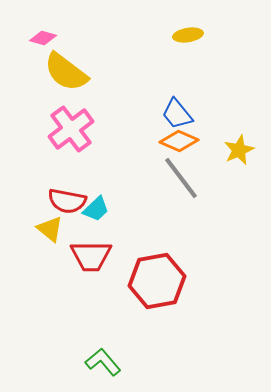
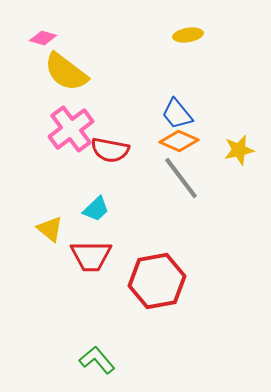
yellow star: rotated 12 degrees clockwise
red semicircle: moved 43 px right, 51 px up
green L-shape: moved 6 px left, 2 px up
